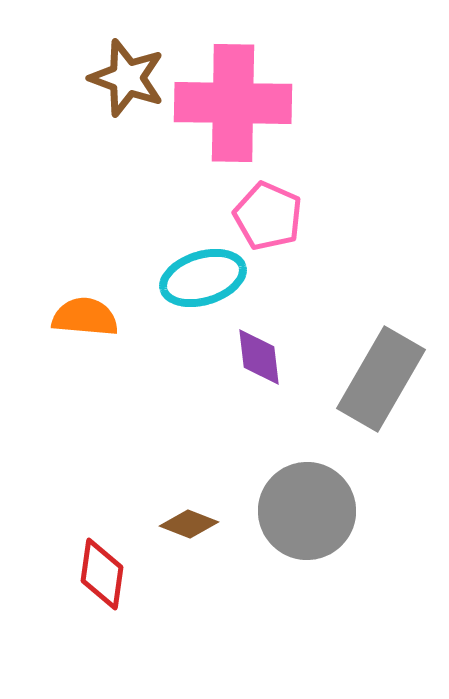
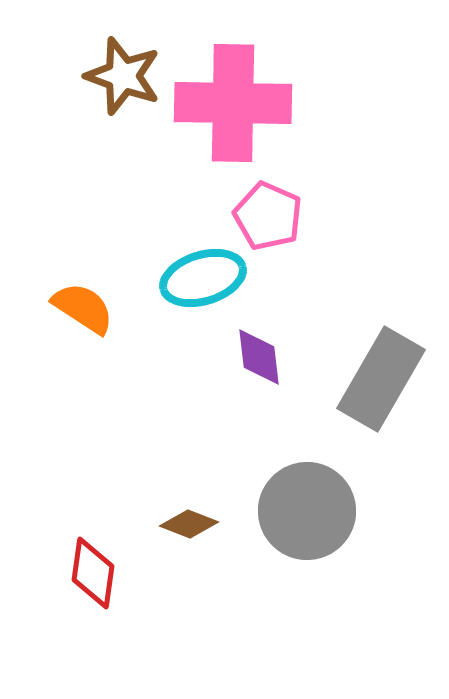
brown star: moved 4 px left, 2 px up
orange semicircle: moved 2 px left, 9 px up; rotated 28 degrees clockwise
red diamond: moved 9 px left, 1 px up
